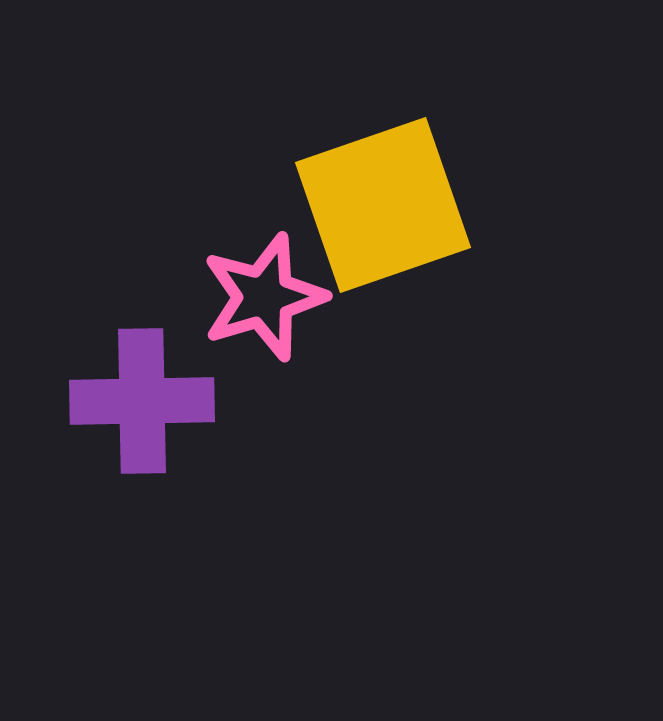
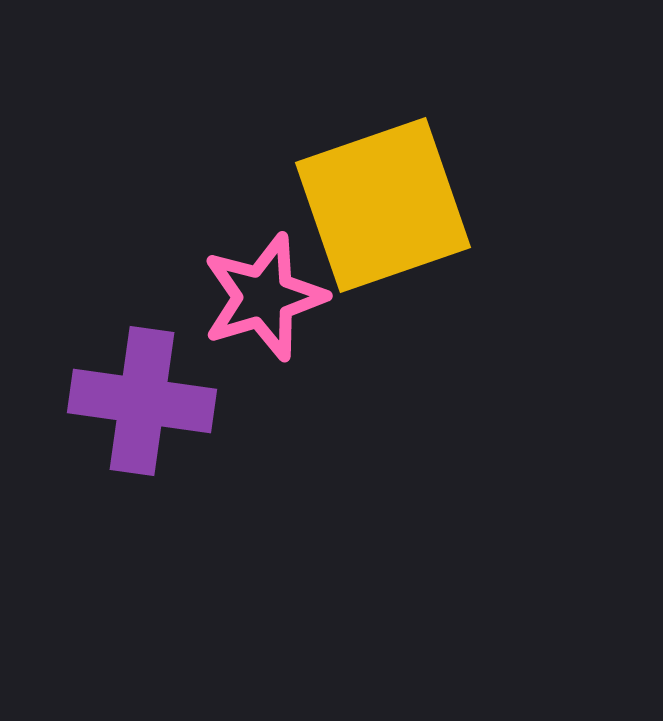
purple cross: rotated 9 degrees clockwise
